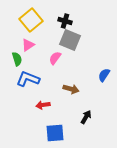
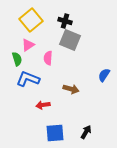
pink semicircle: moved 7 px left; rotated 32 degrees counterclockwise
black arrow: moved 15 px down
